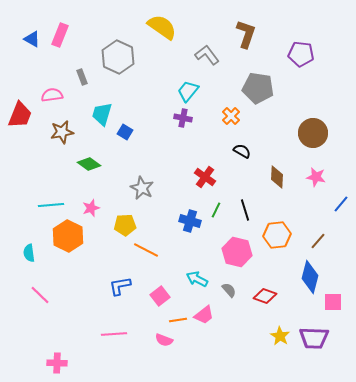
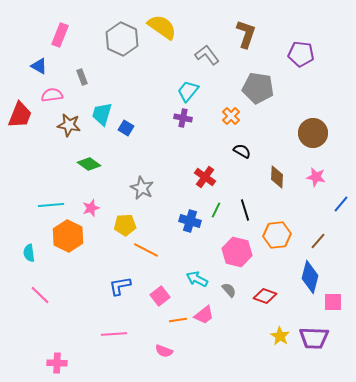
blue triangle at (32, 39): moved 7 px right, 27 px down
gray hexagon at (118, 57): moved 4 px right, 18 px up
brown star at (62, 132): moved 7 px right, 7 px up; rotated 20 degrees clockwise
blue square at (125, 132): moved 1 px right, 4 px up
pink semicircle at (164, 340): moved 11 px down
